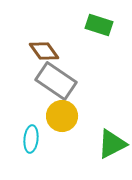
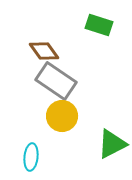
cyan ellipse: moved 18 px down
